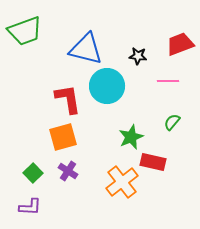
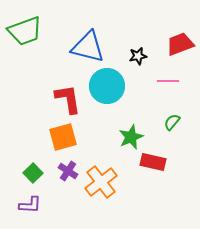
blue triangle: moved 2 px right, 2 px up
black star: rotated 18 degrees counterclockwise
orange cross: moved 21 px left
purple L-shape: moved 2 px up
